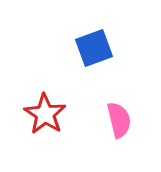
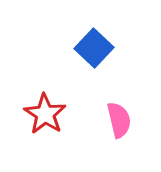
blue square: rotated 27 degrees counterclockwise
